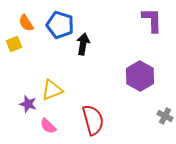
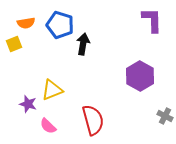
orange semicircle: rotated 66 degrees counterclockwise
